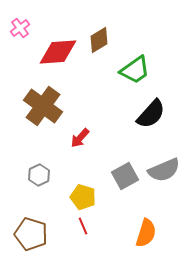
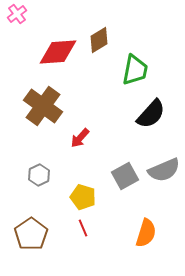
pink cross: moved 3 px left, 14 px up
green trapezoid: rotated 44 degrees counterclockwise
red line: moved 2 px down
brown pentagon: rotated 20 degrees clockwise
